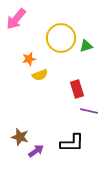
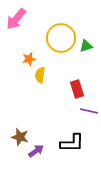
yellow semicircle: rotated 119 degrees clockwise
